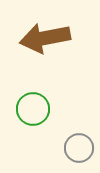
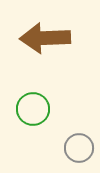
brown arrow: rotated 9 degrees clockwise
